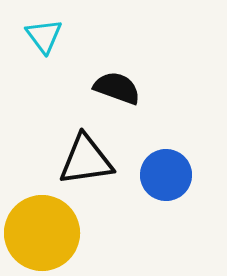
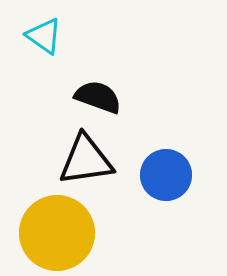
cyan triangle: rotated 18 degrees counterclockwise
black semicircle: moved 19 px left, 9 px down
yellow circle: moved 15 px right
